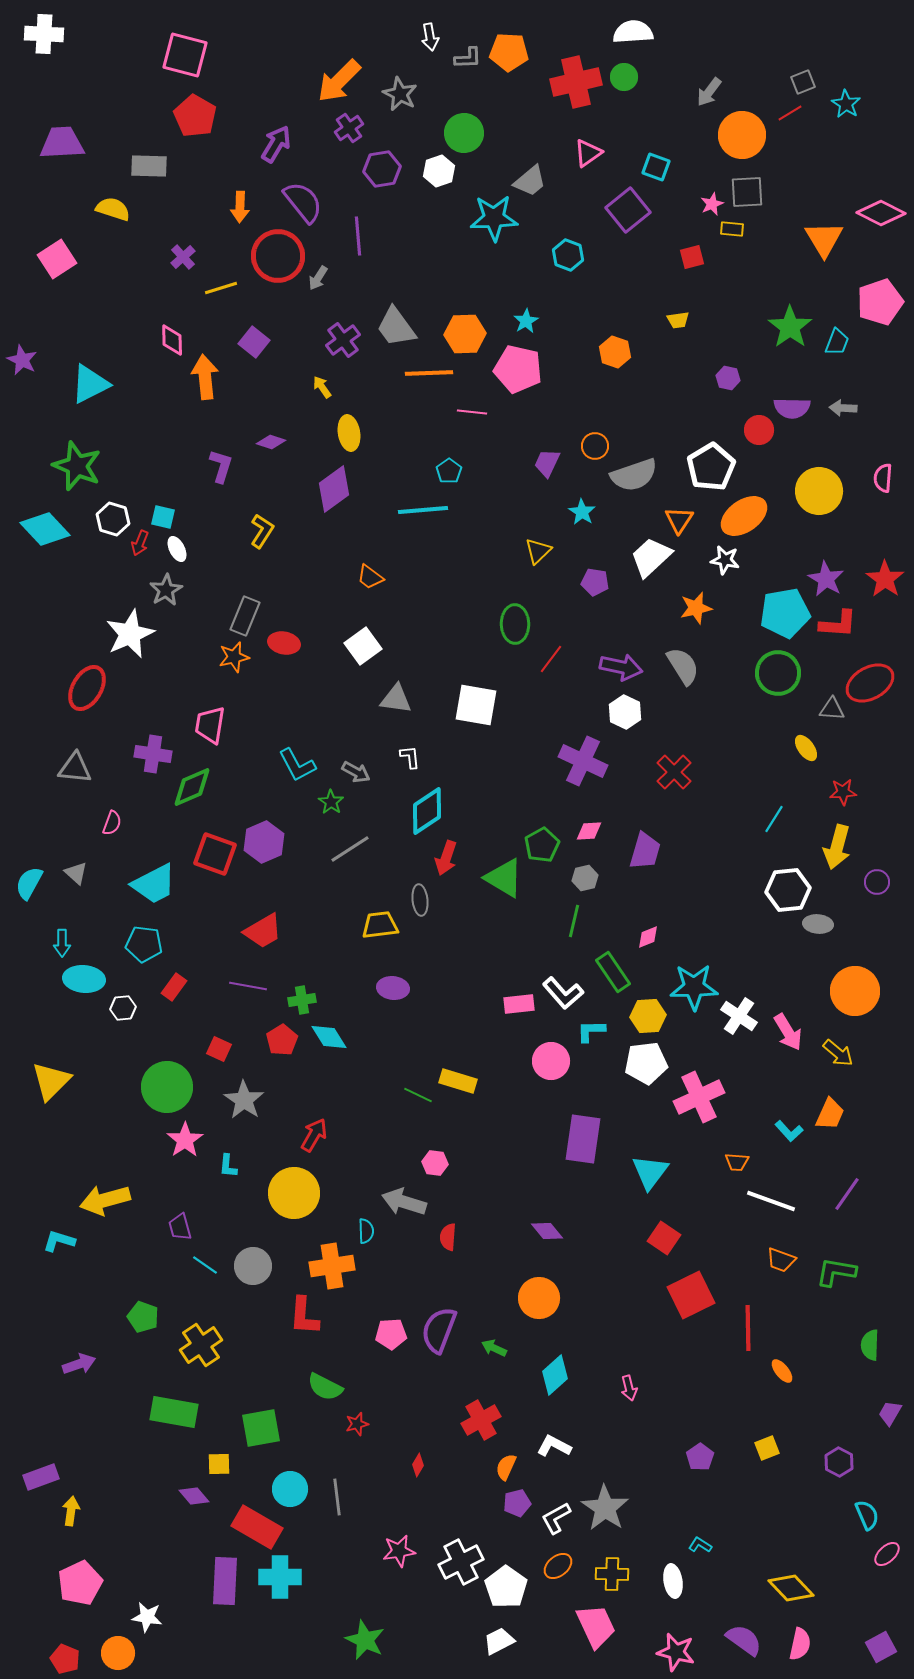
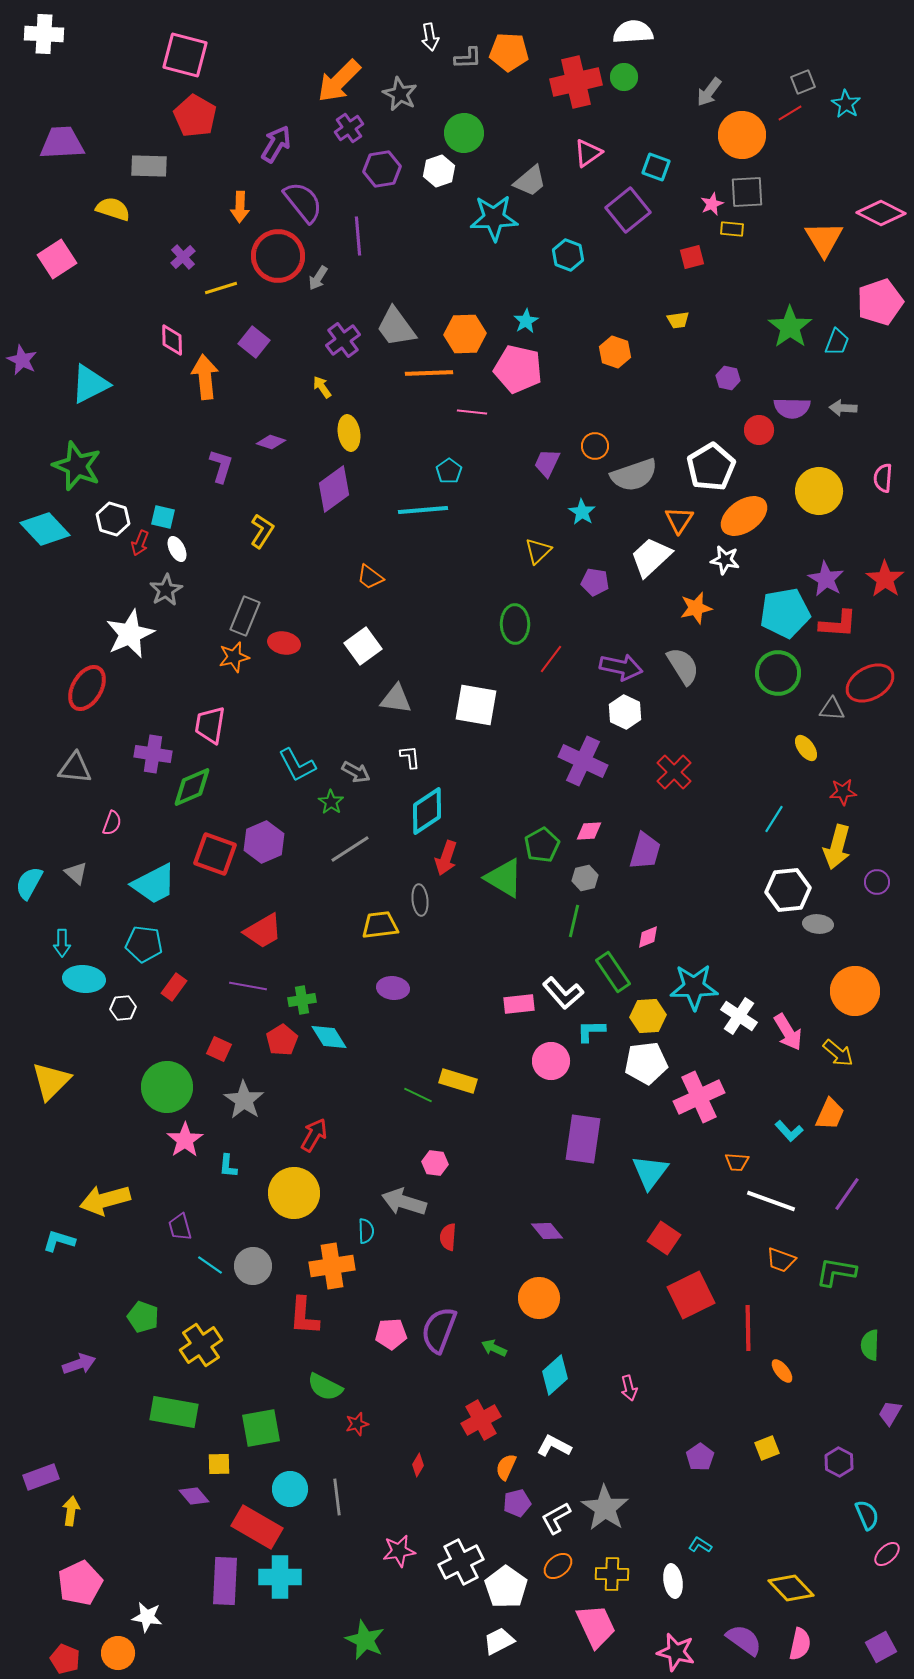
cyan line at (205, 1265): moved 5 px right
